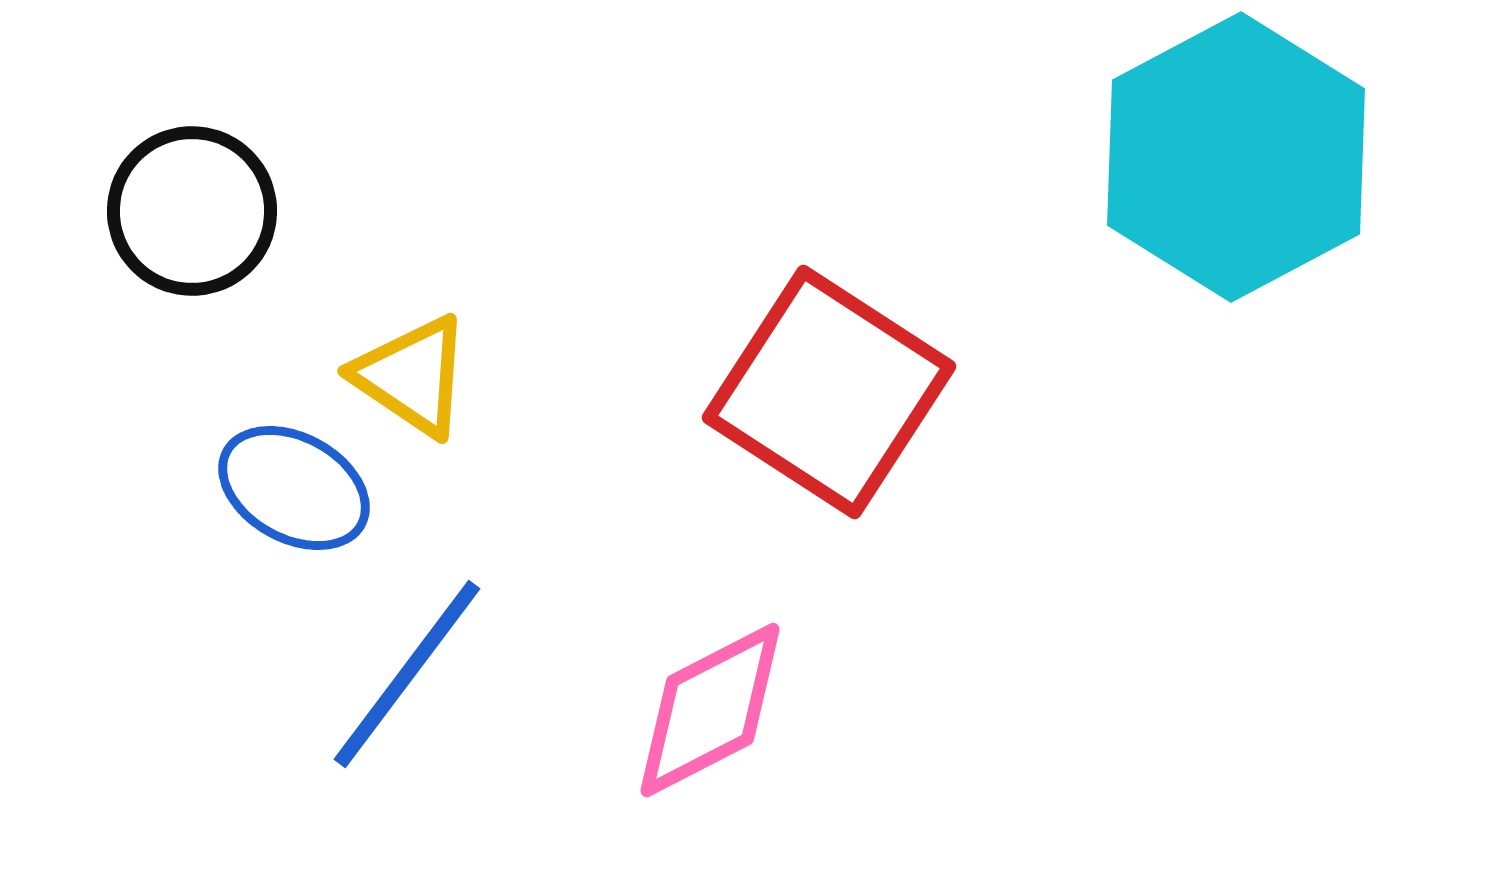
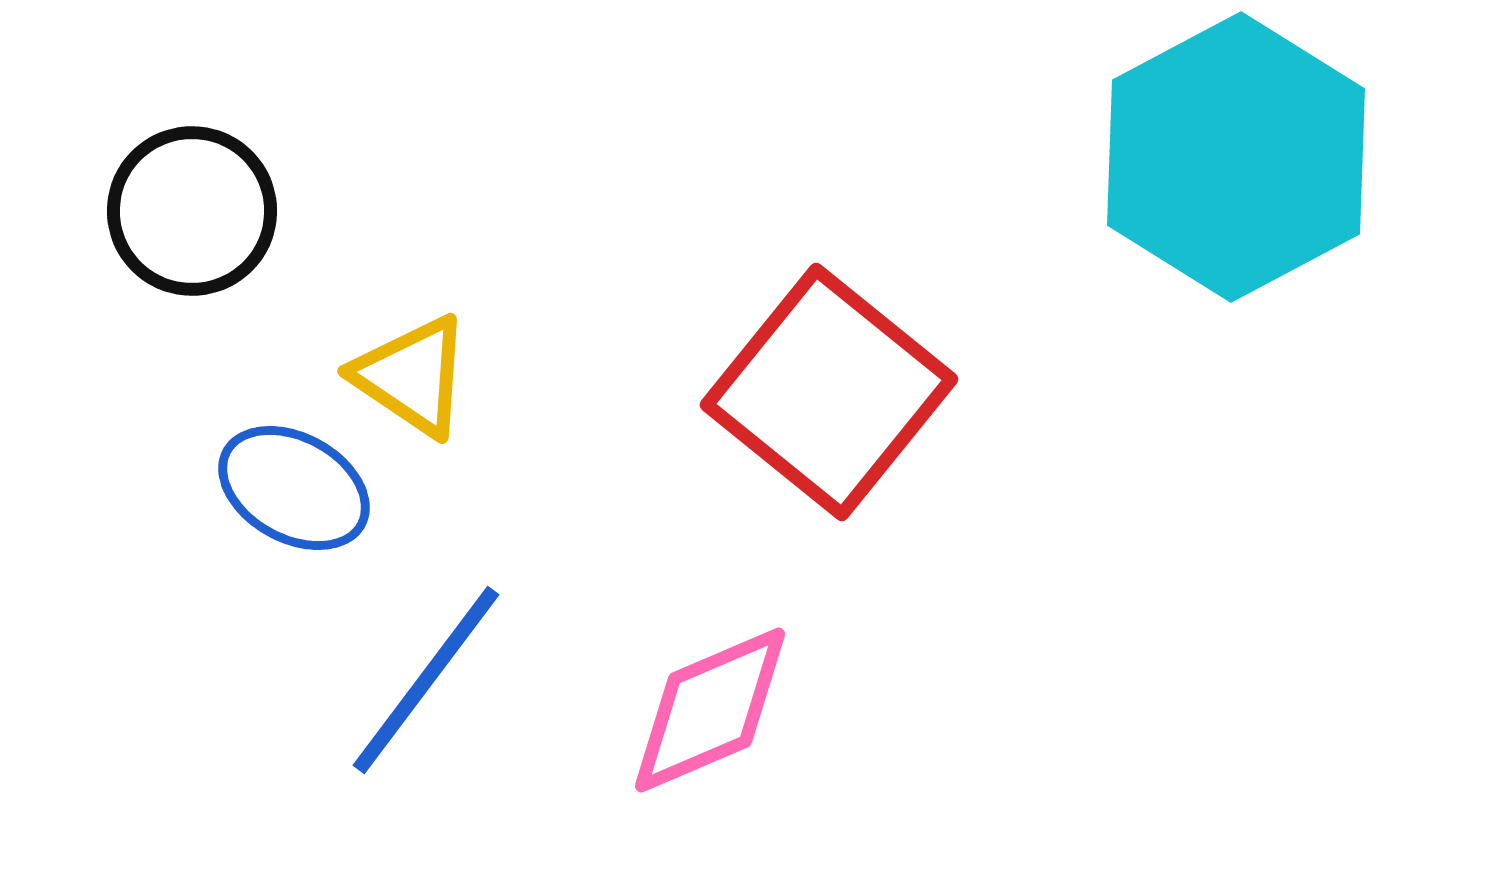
red square: rotated 6 degrees clockwise
blue line: moved 19 px right, 6 px down
pink diamond: rotated 4 degrees clockwise
